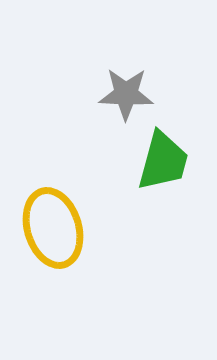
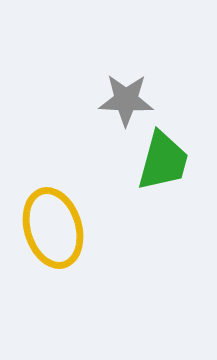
gray star: moved 6 px down
